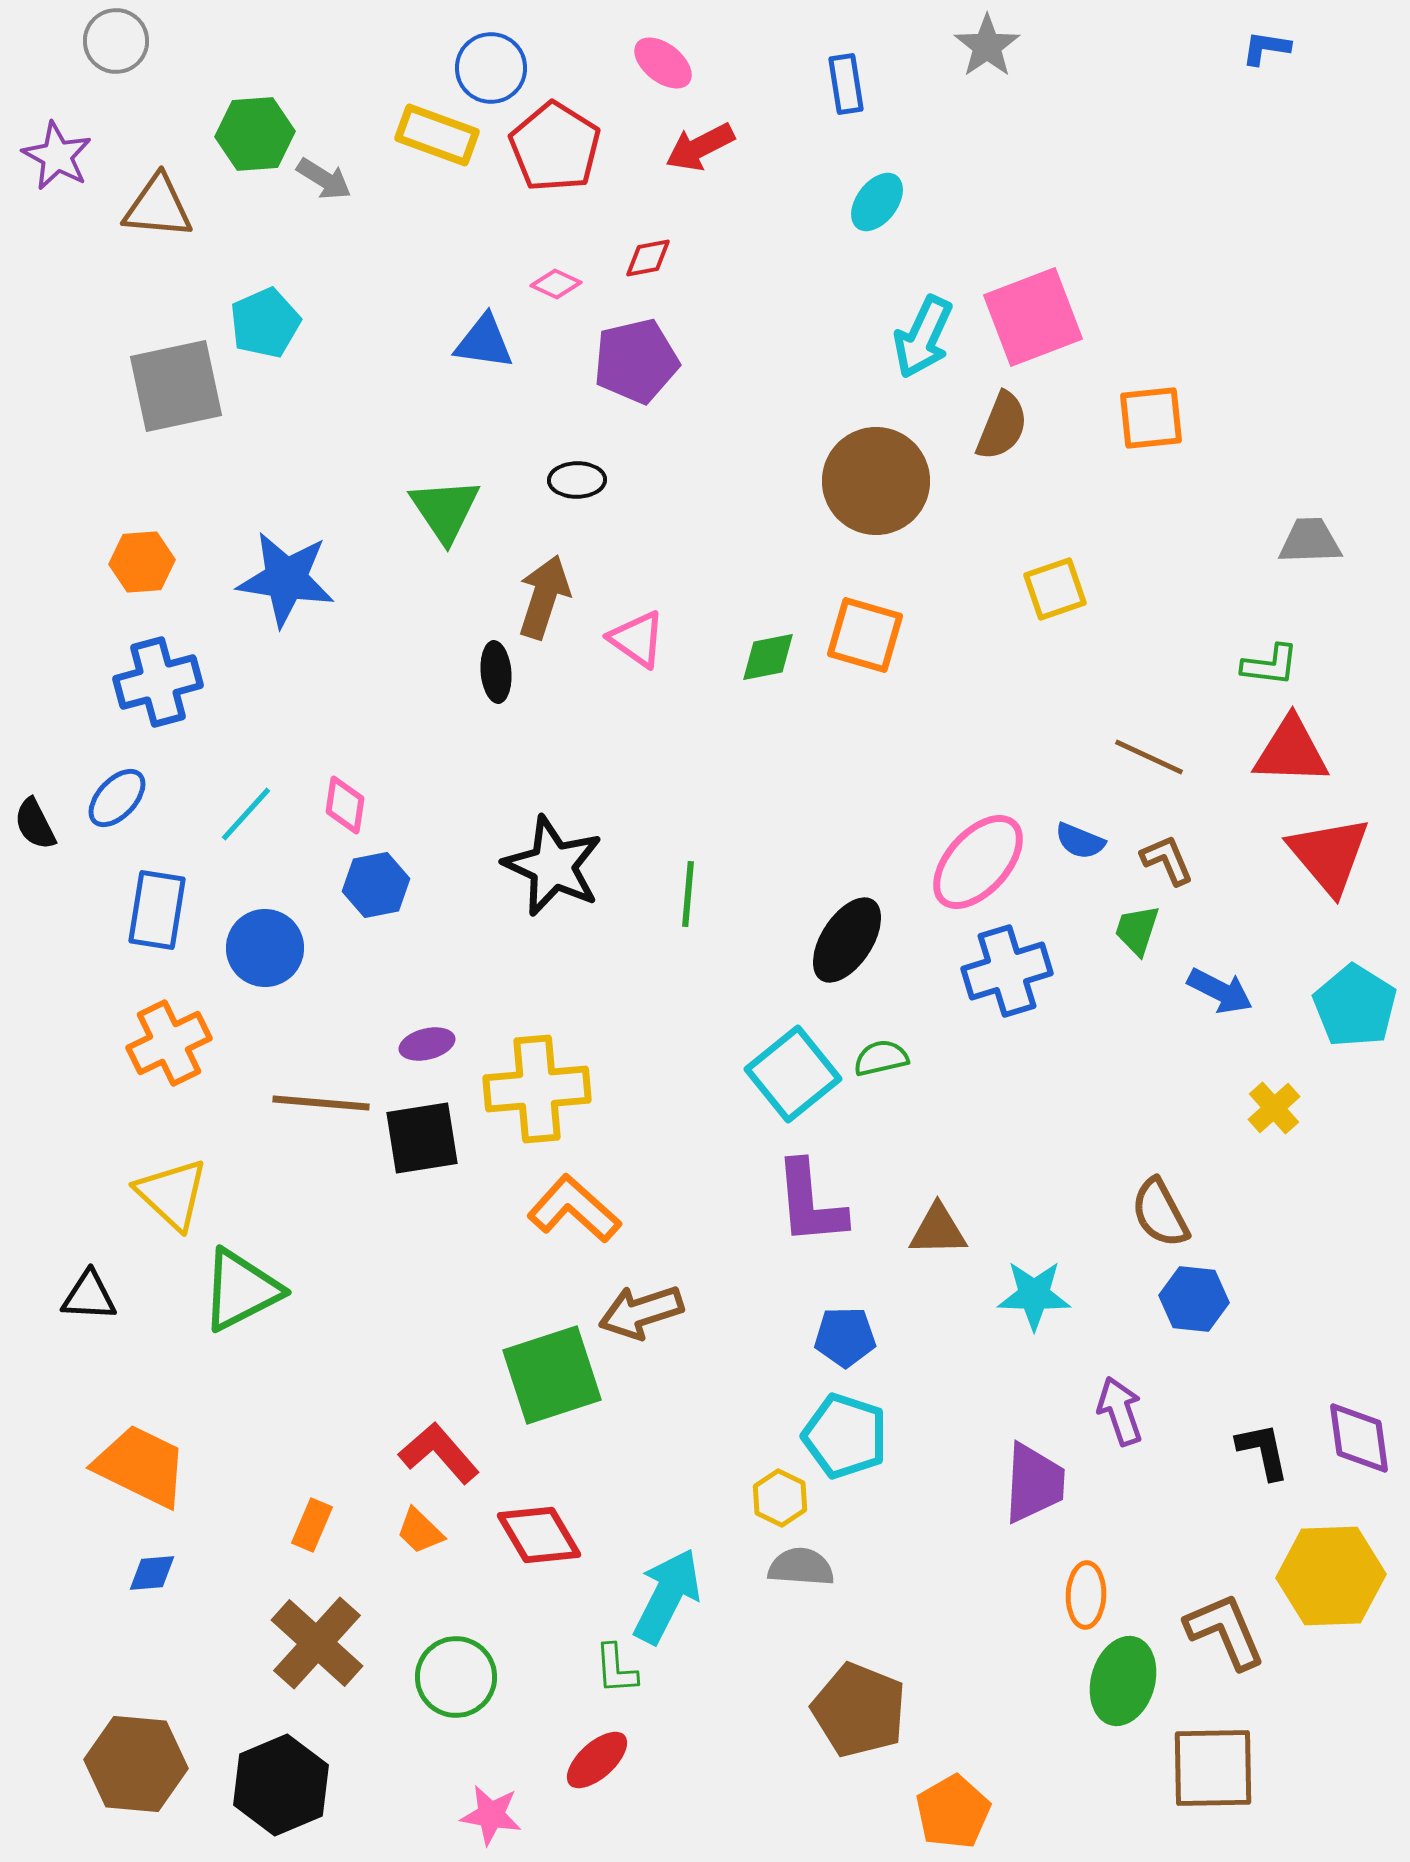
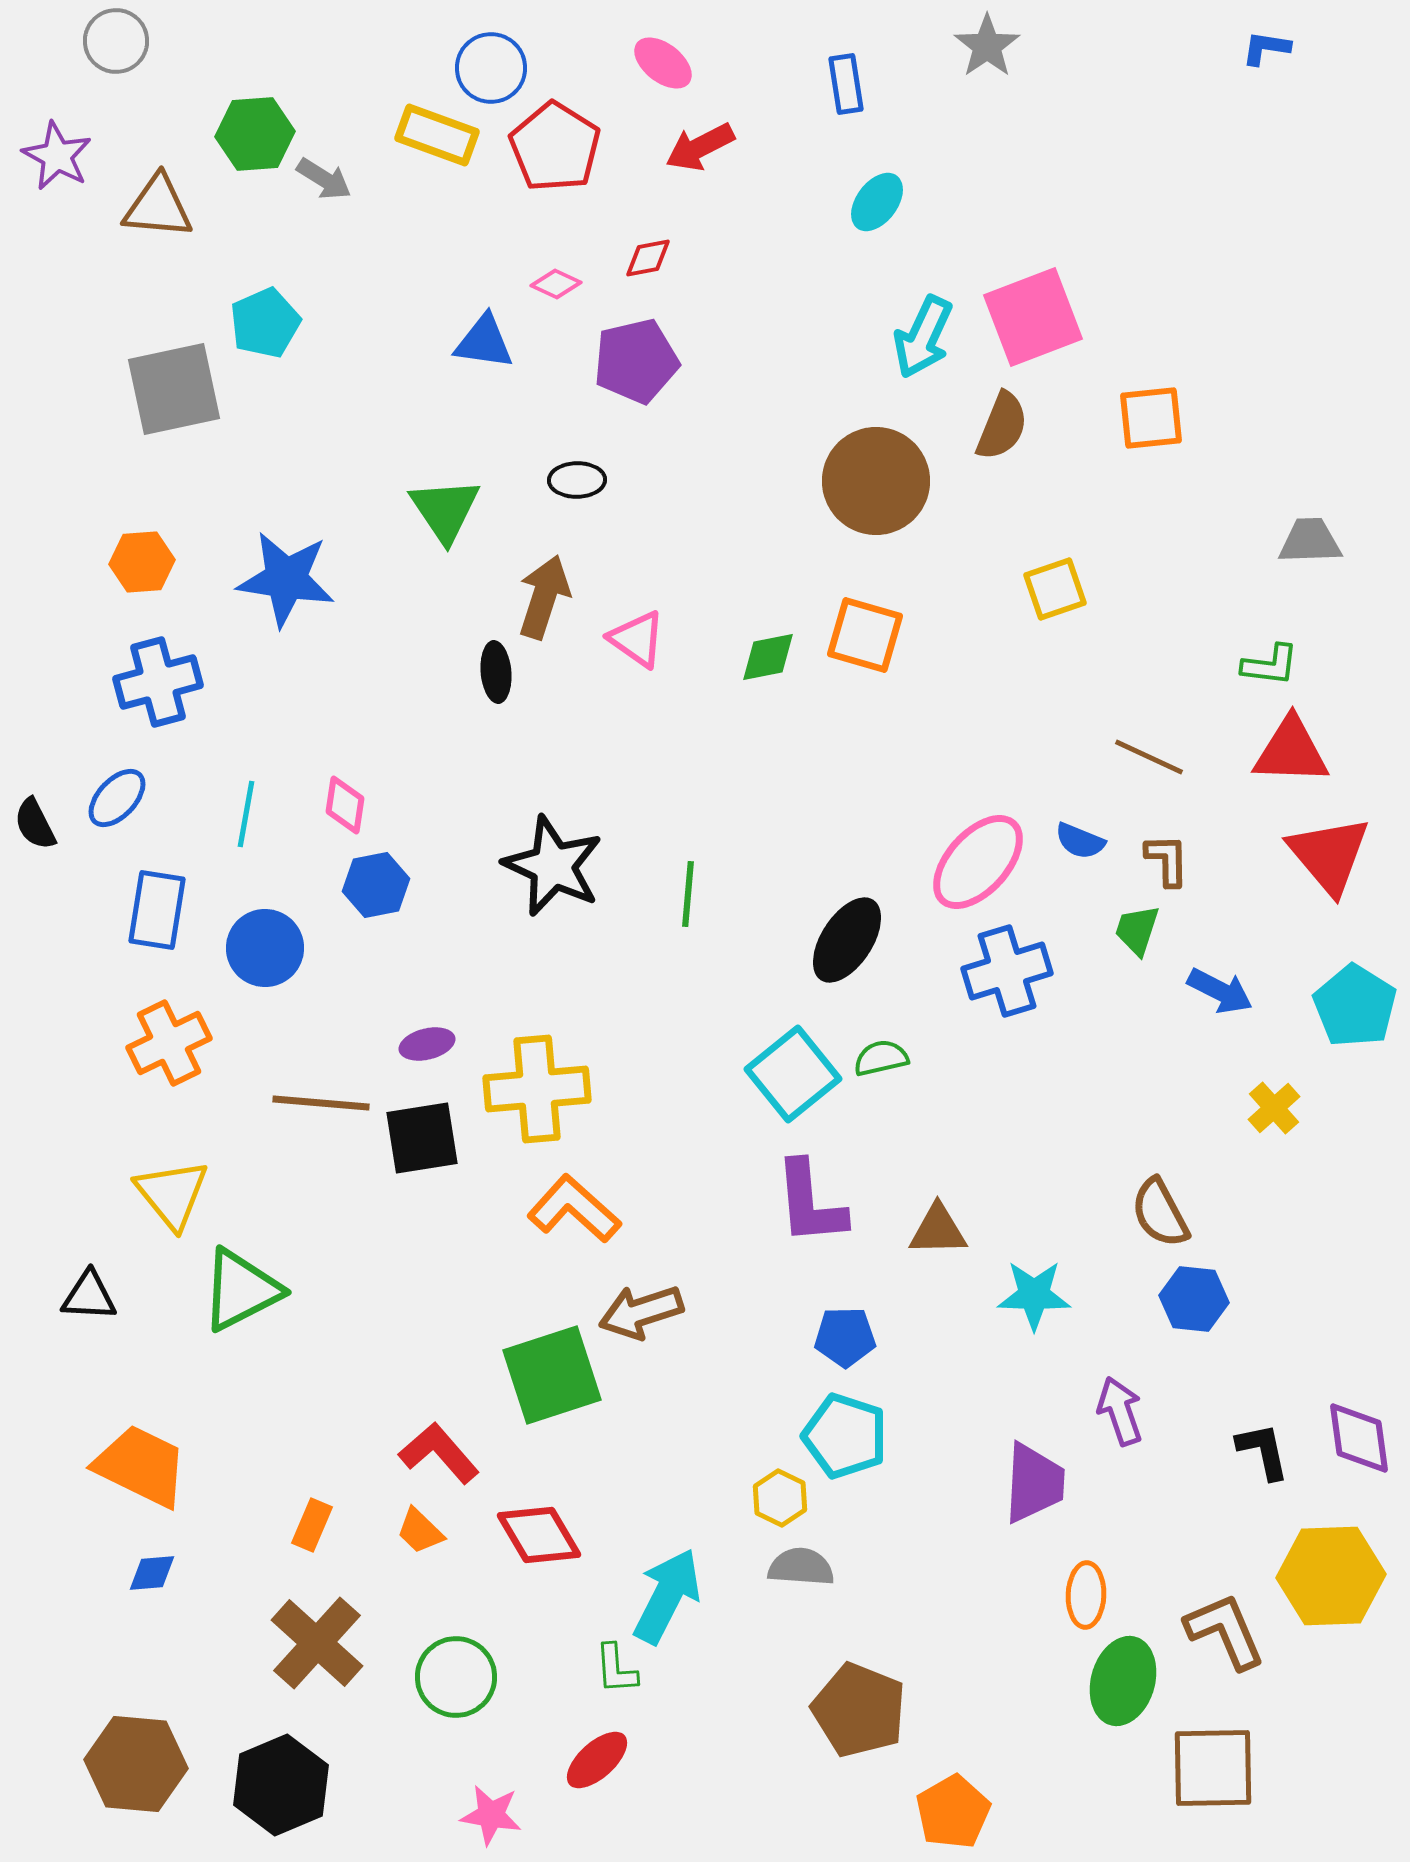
gray square at (176, 386): moved 2 px left, 3 px down
cyan line at (246, 814): rotated 32 degrees counterclockwise
brown L-shape at (1167, 860): rotated 22 degrees clockwise
yellow triangle at (172, 1194): rotated 8 degrees clockwise
